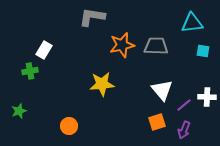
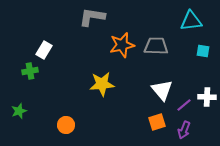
cyan triangle: moved 1 px left, 2 px up
orange circle: moved 3 px left, 1 px up
